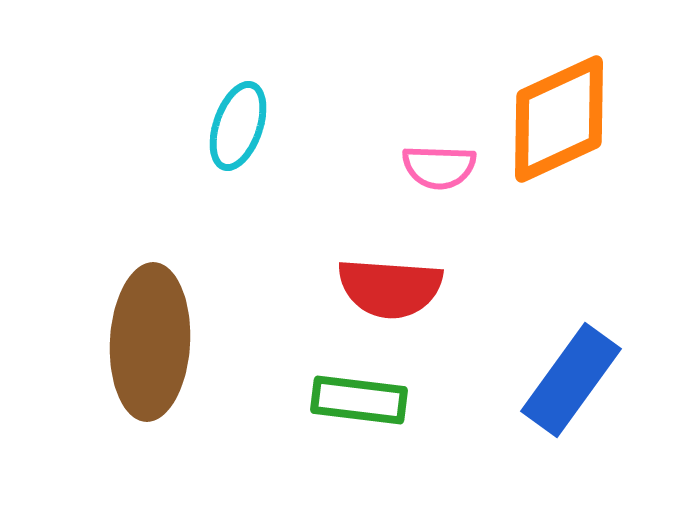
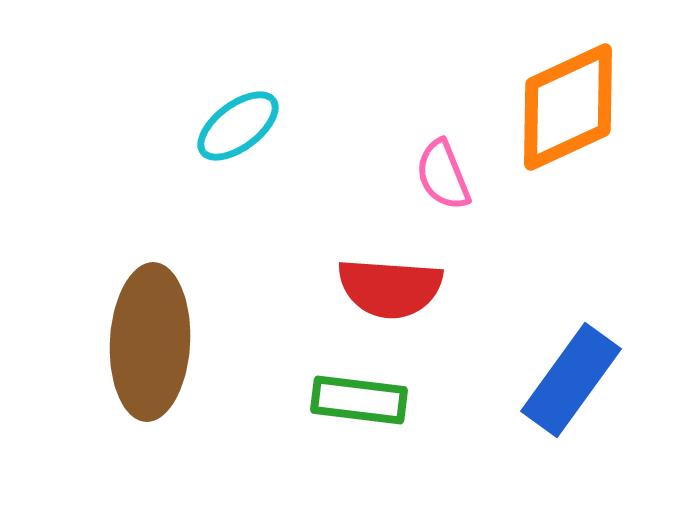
orange diamond: moved 9 px right, 12 px up
cyan ellipse: rotated 34 degrees clockwise
pink semicircle: moved 4 px right, 8 px down; rotated 66 degrees clockwise
